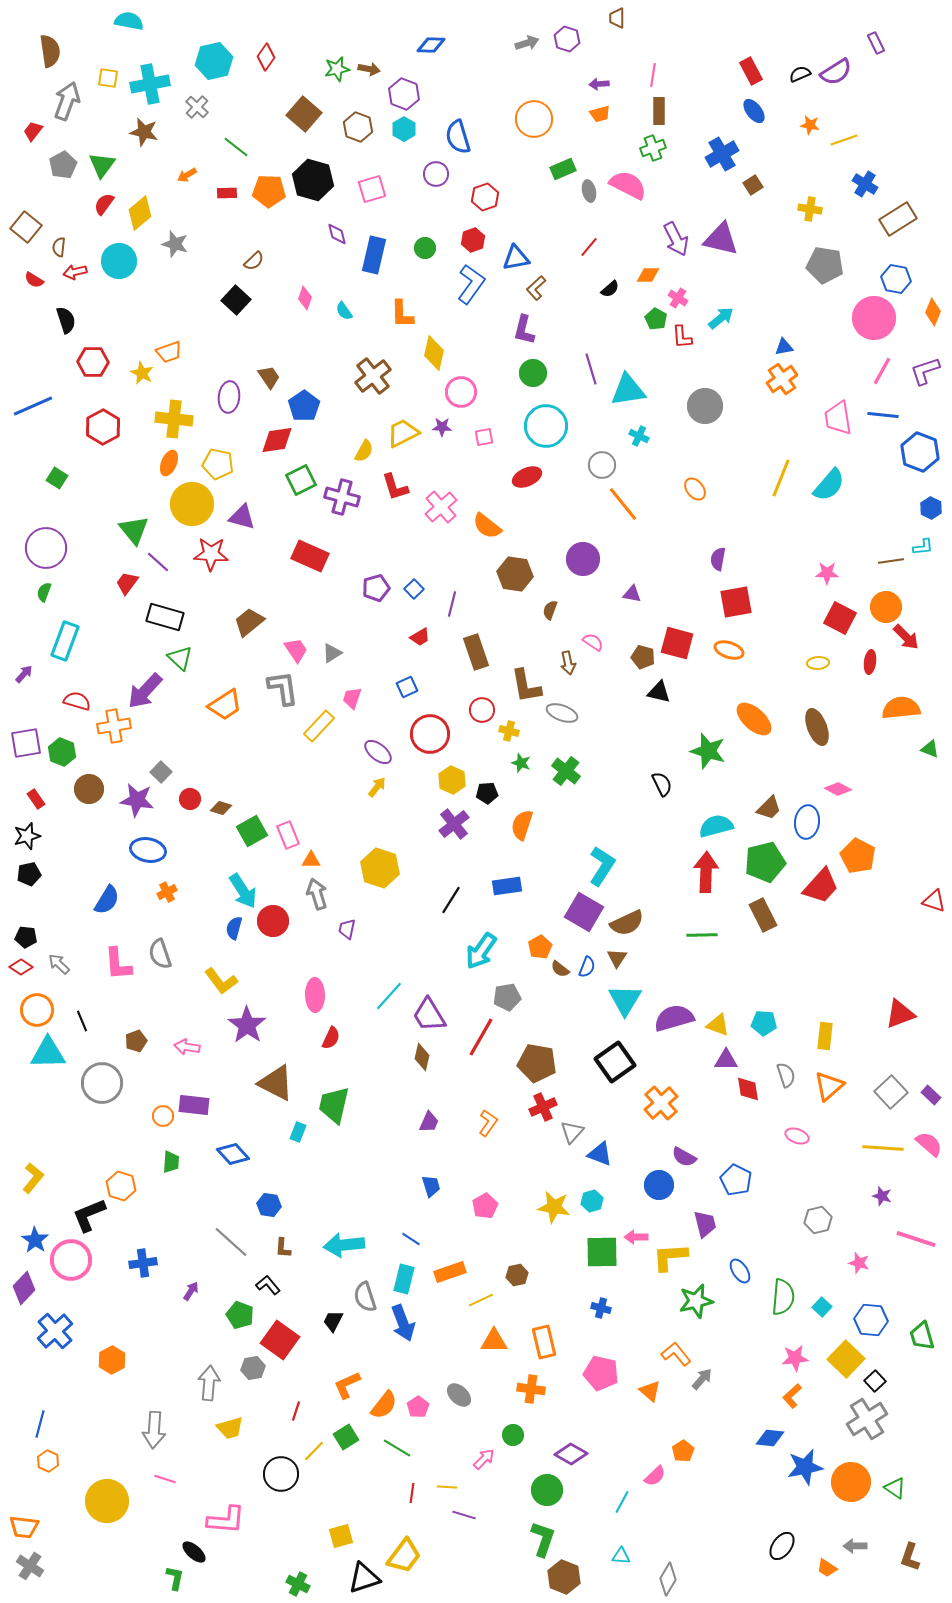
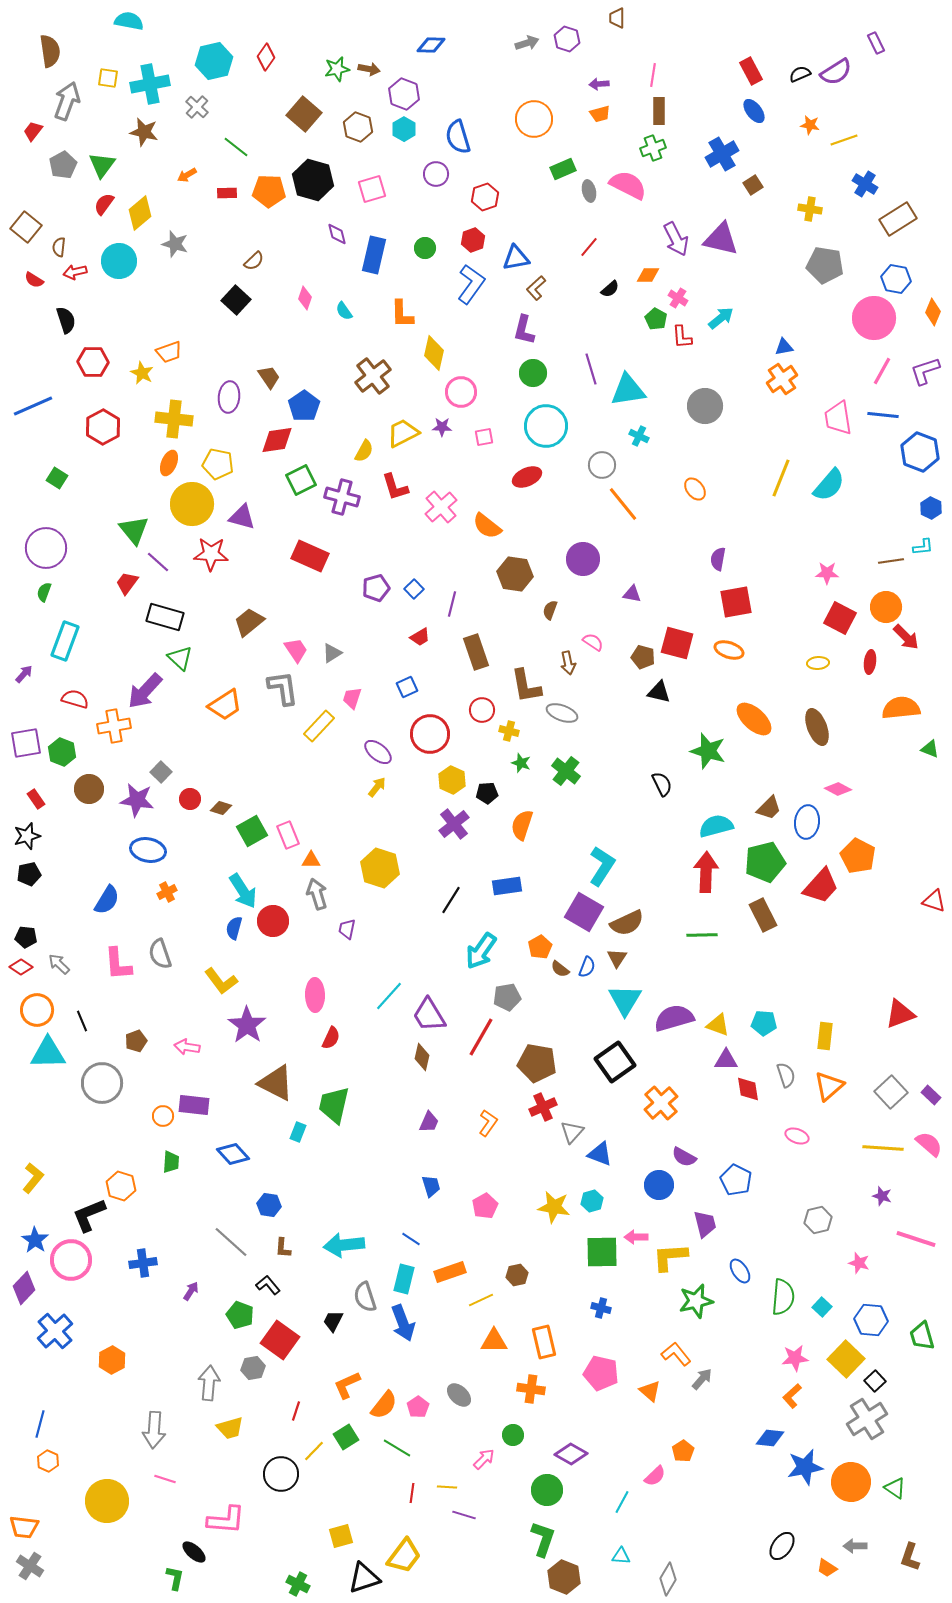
red semicircle at (77, 701): moved 2 px left, 2 px up
